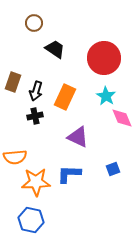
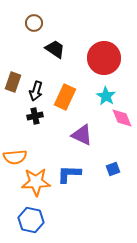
purple triangle: moved 4 px right, 2 px up
